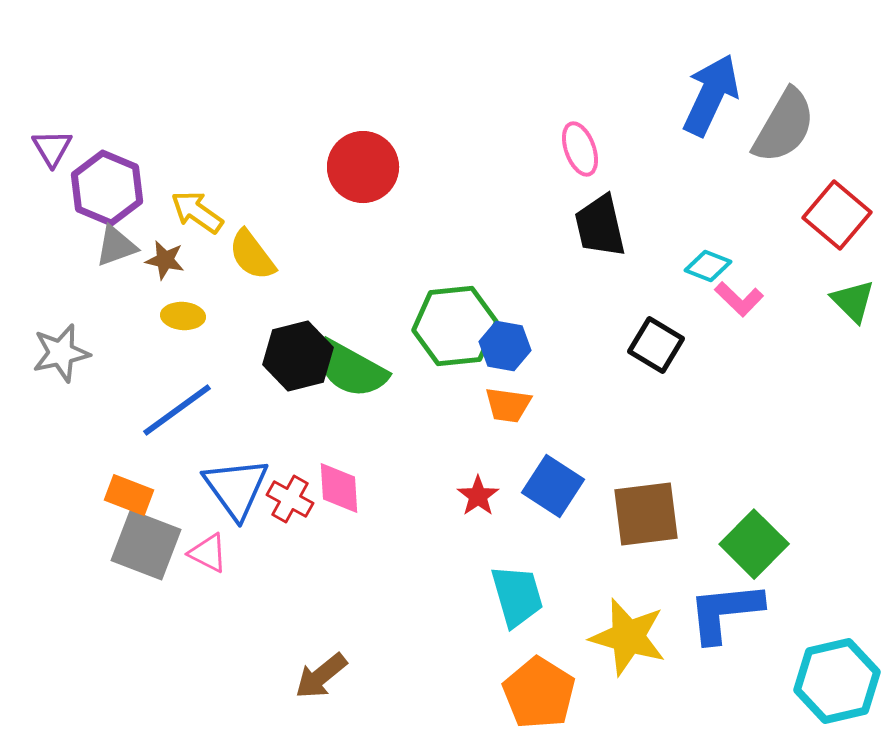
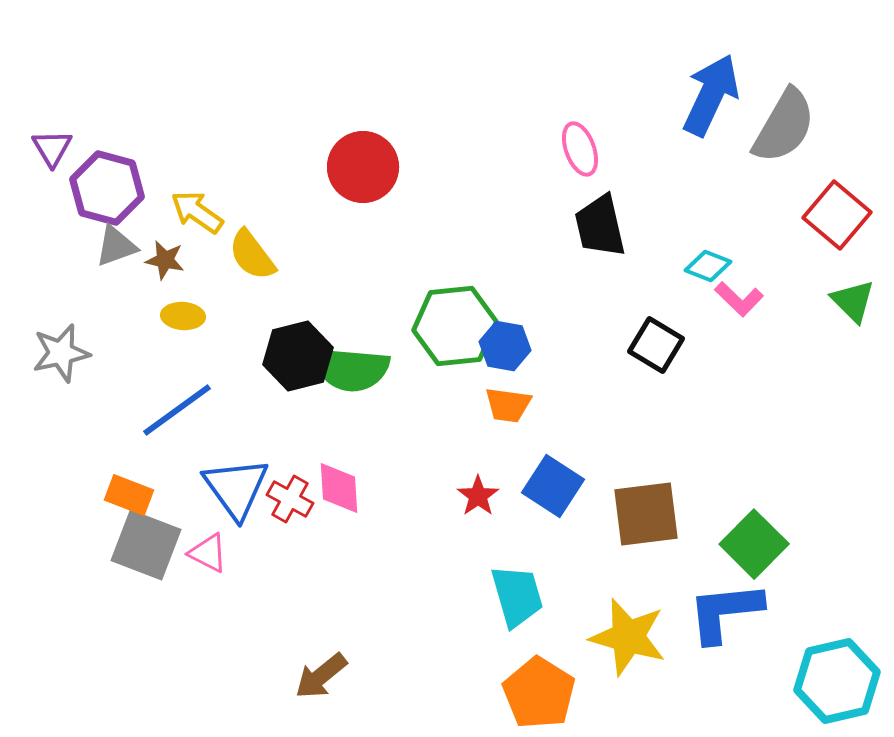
purple hexagon: rotated 8 degrees counterclockwise
green semicircle: rotated 24 degrees counterclockwise
